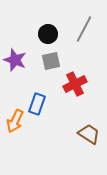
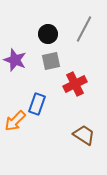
orange arrow: rotated 20 degrees clockwise
brown trapezoid: moved 5 px left, 1 px down
